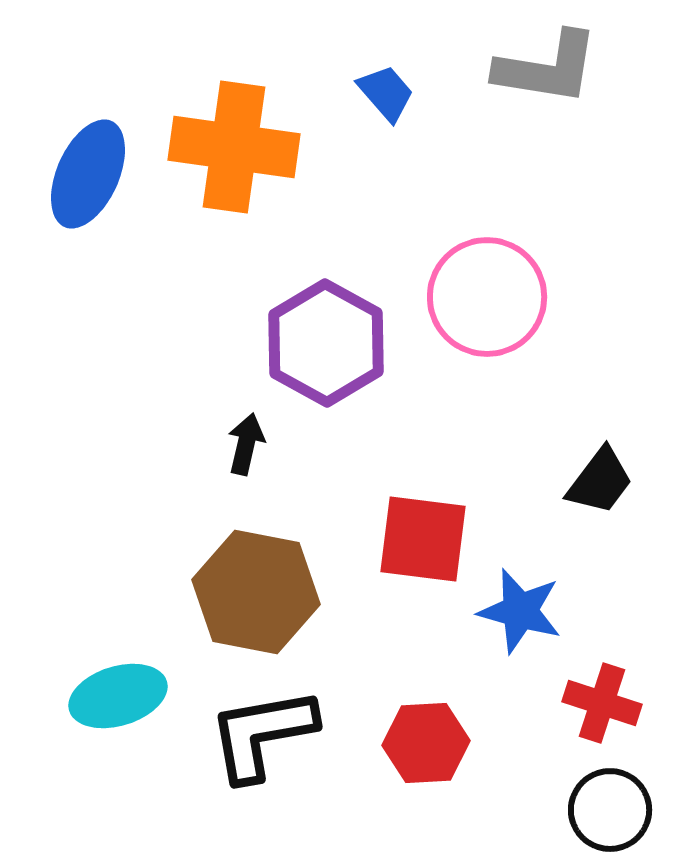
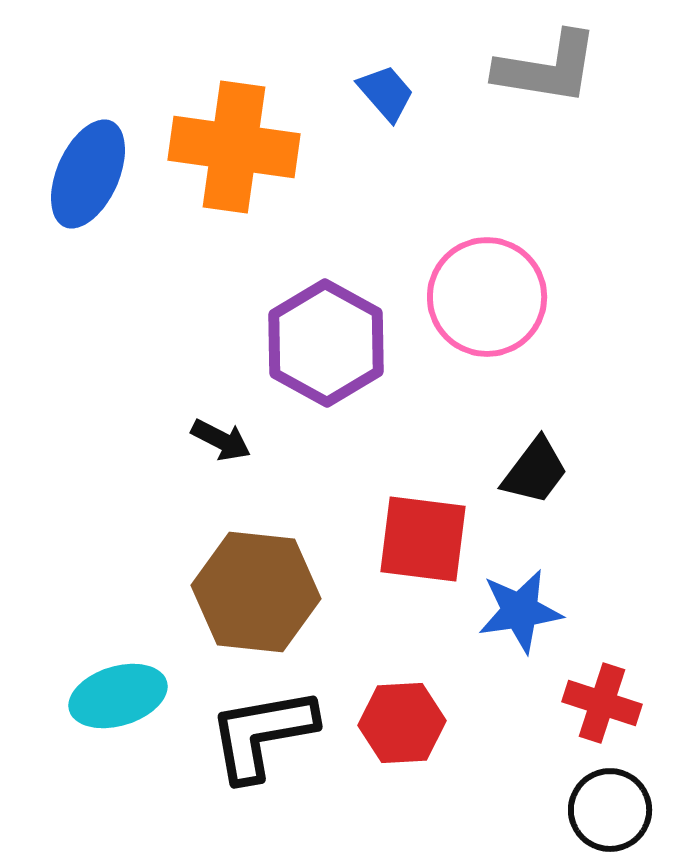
black arrow: moved 25 px left, 4 px up; rotated 104 degrees clockwise
black trapezoid: moved 65 px left, 10 px up
brown hexagon: rotated 5 degrees counterclockwise
blue star: rotated 24 degrees counterclockwise
red hexagon: moved 24 px left, 20 px up
